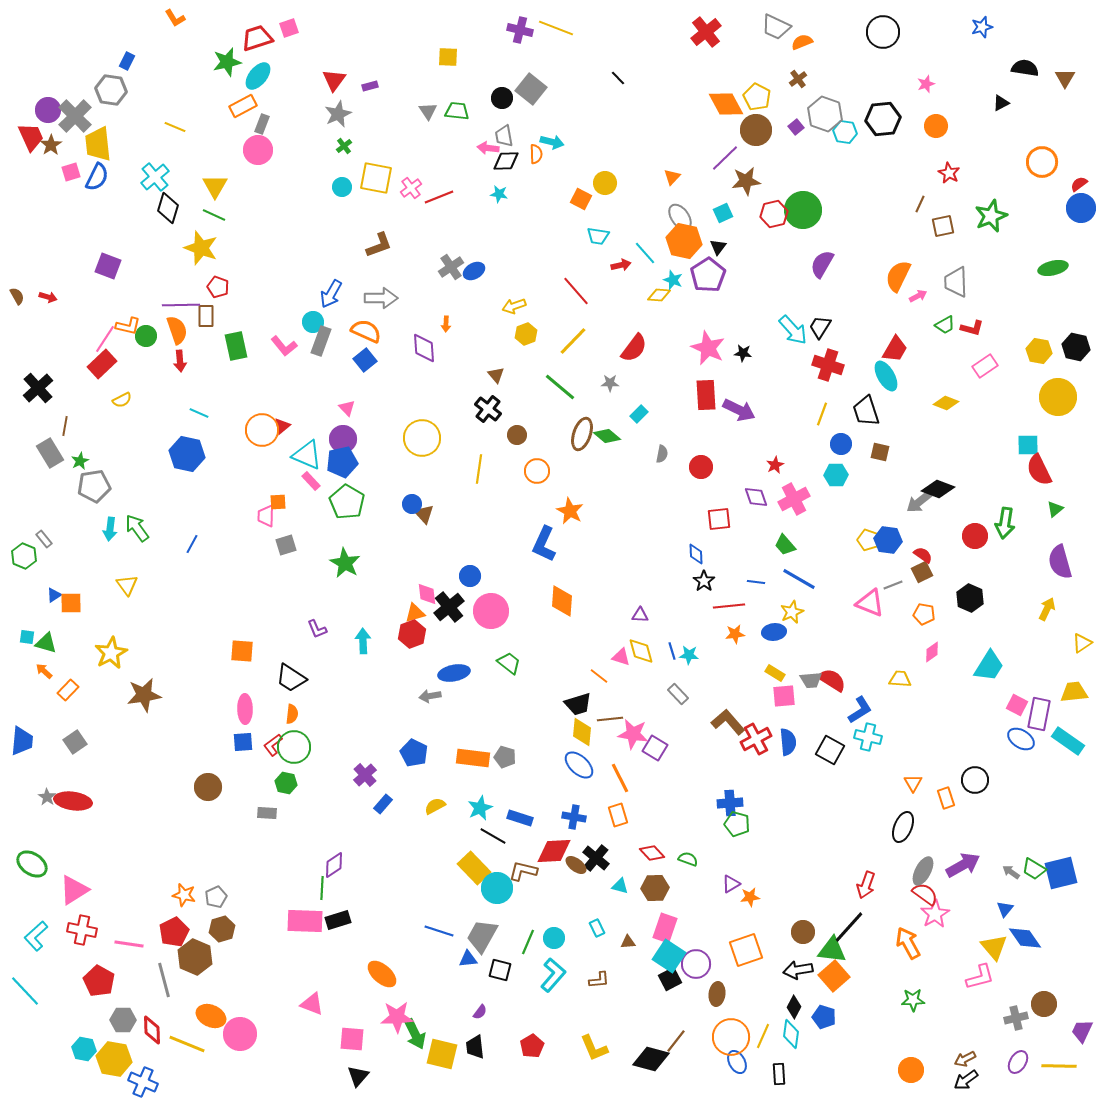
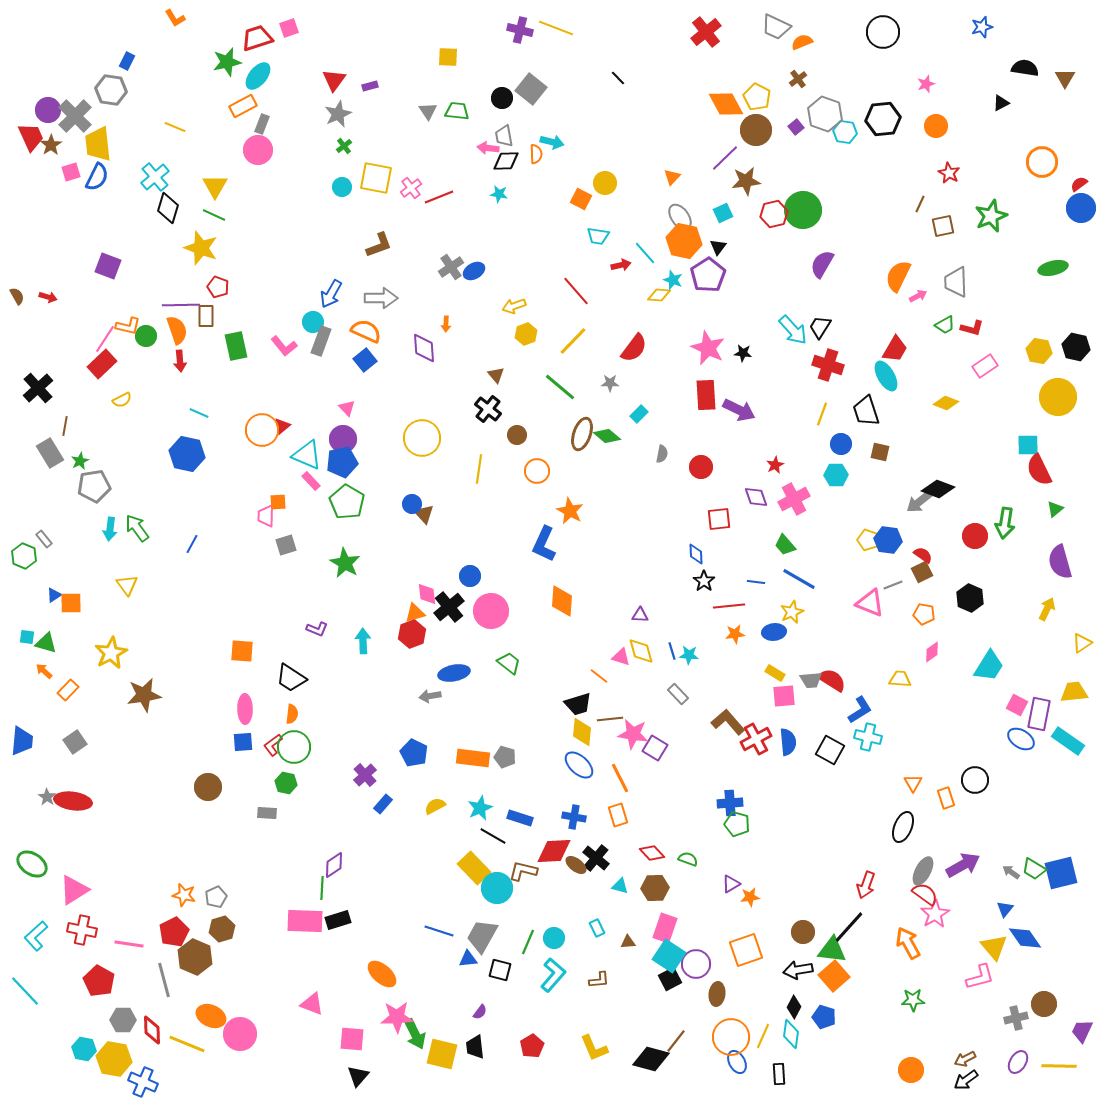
purple L-shape at (317, 629): rotated 45 degrees counterclockwise
